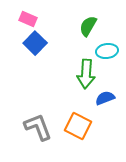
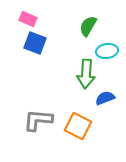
blue square: rotated 25 degrees counterclockwise
gray L-shape: moved 7 px up; rotated 64 degrees counterclockwise
